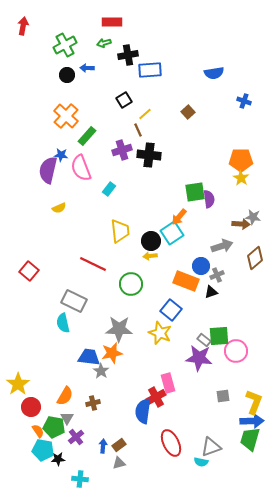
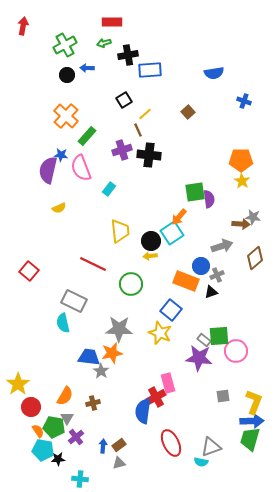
yellow star at (241, 178): moved 1 px right, 3 px down
